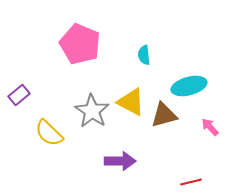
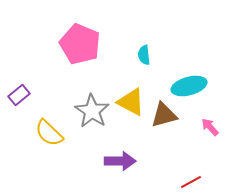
red line: rotated 15 degrees counterclockwise
